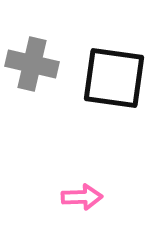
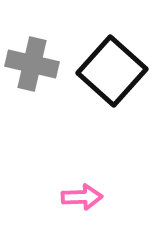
black square: moved 2 px left, 7 px up; rotated 34 degrees clockwise
